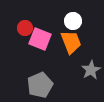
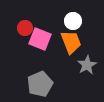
gray star: moved 4 px left, 5 px up
gray pentagon: moved 1 px up
